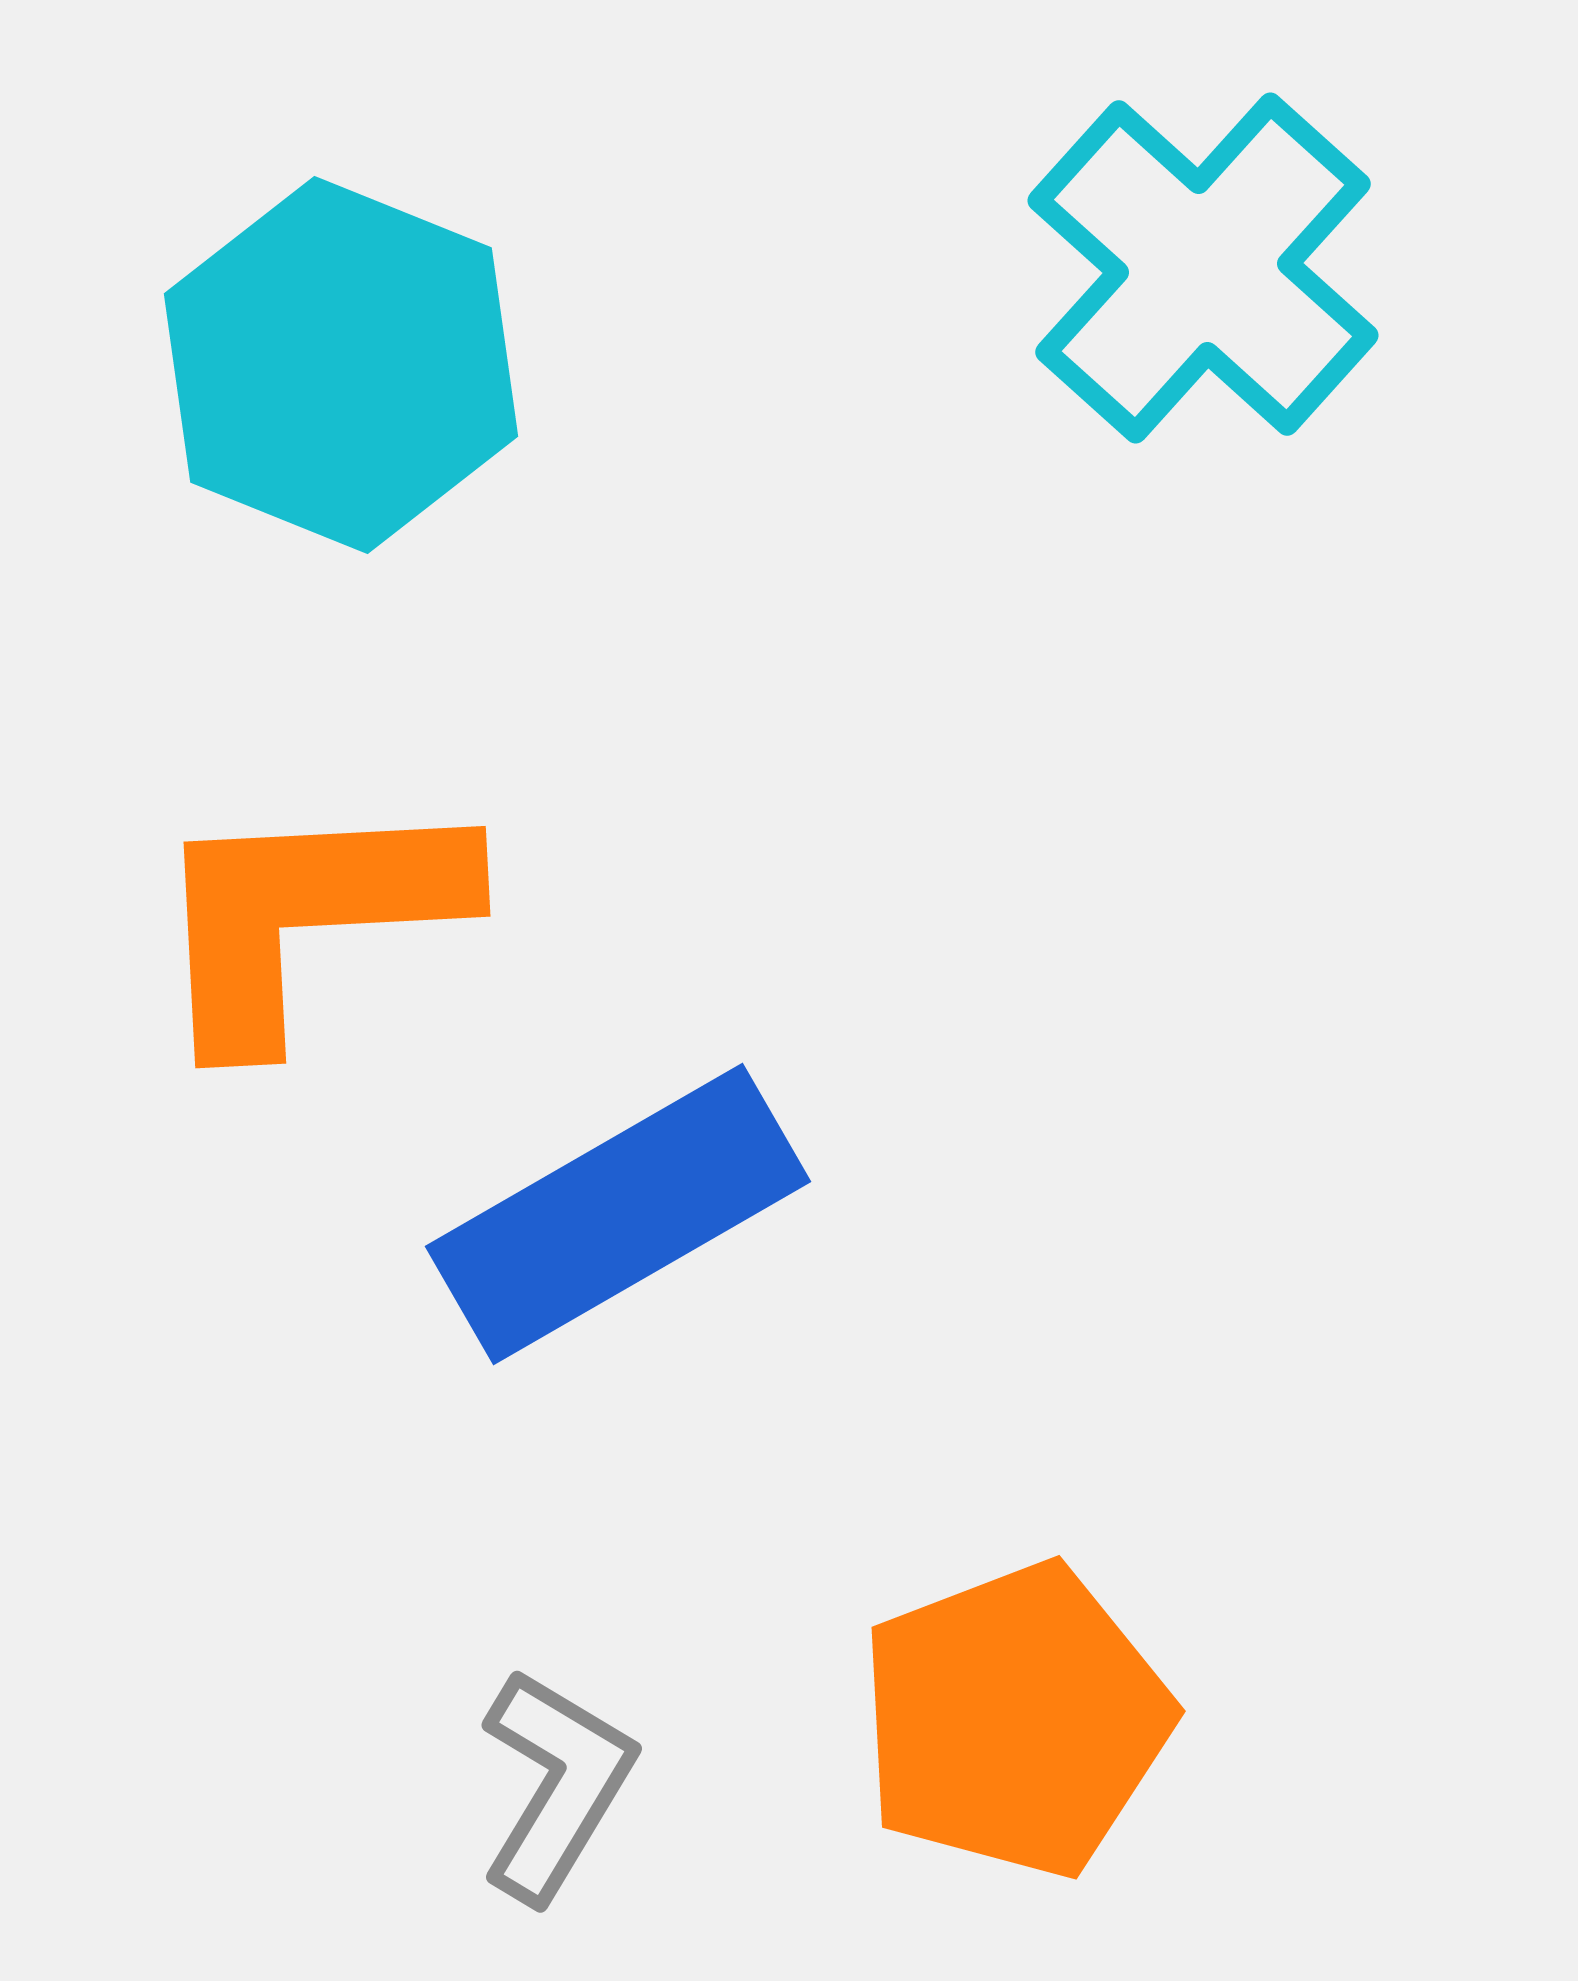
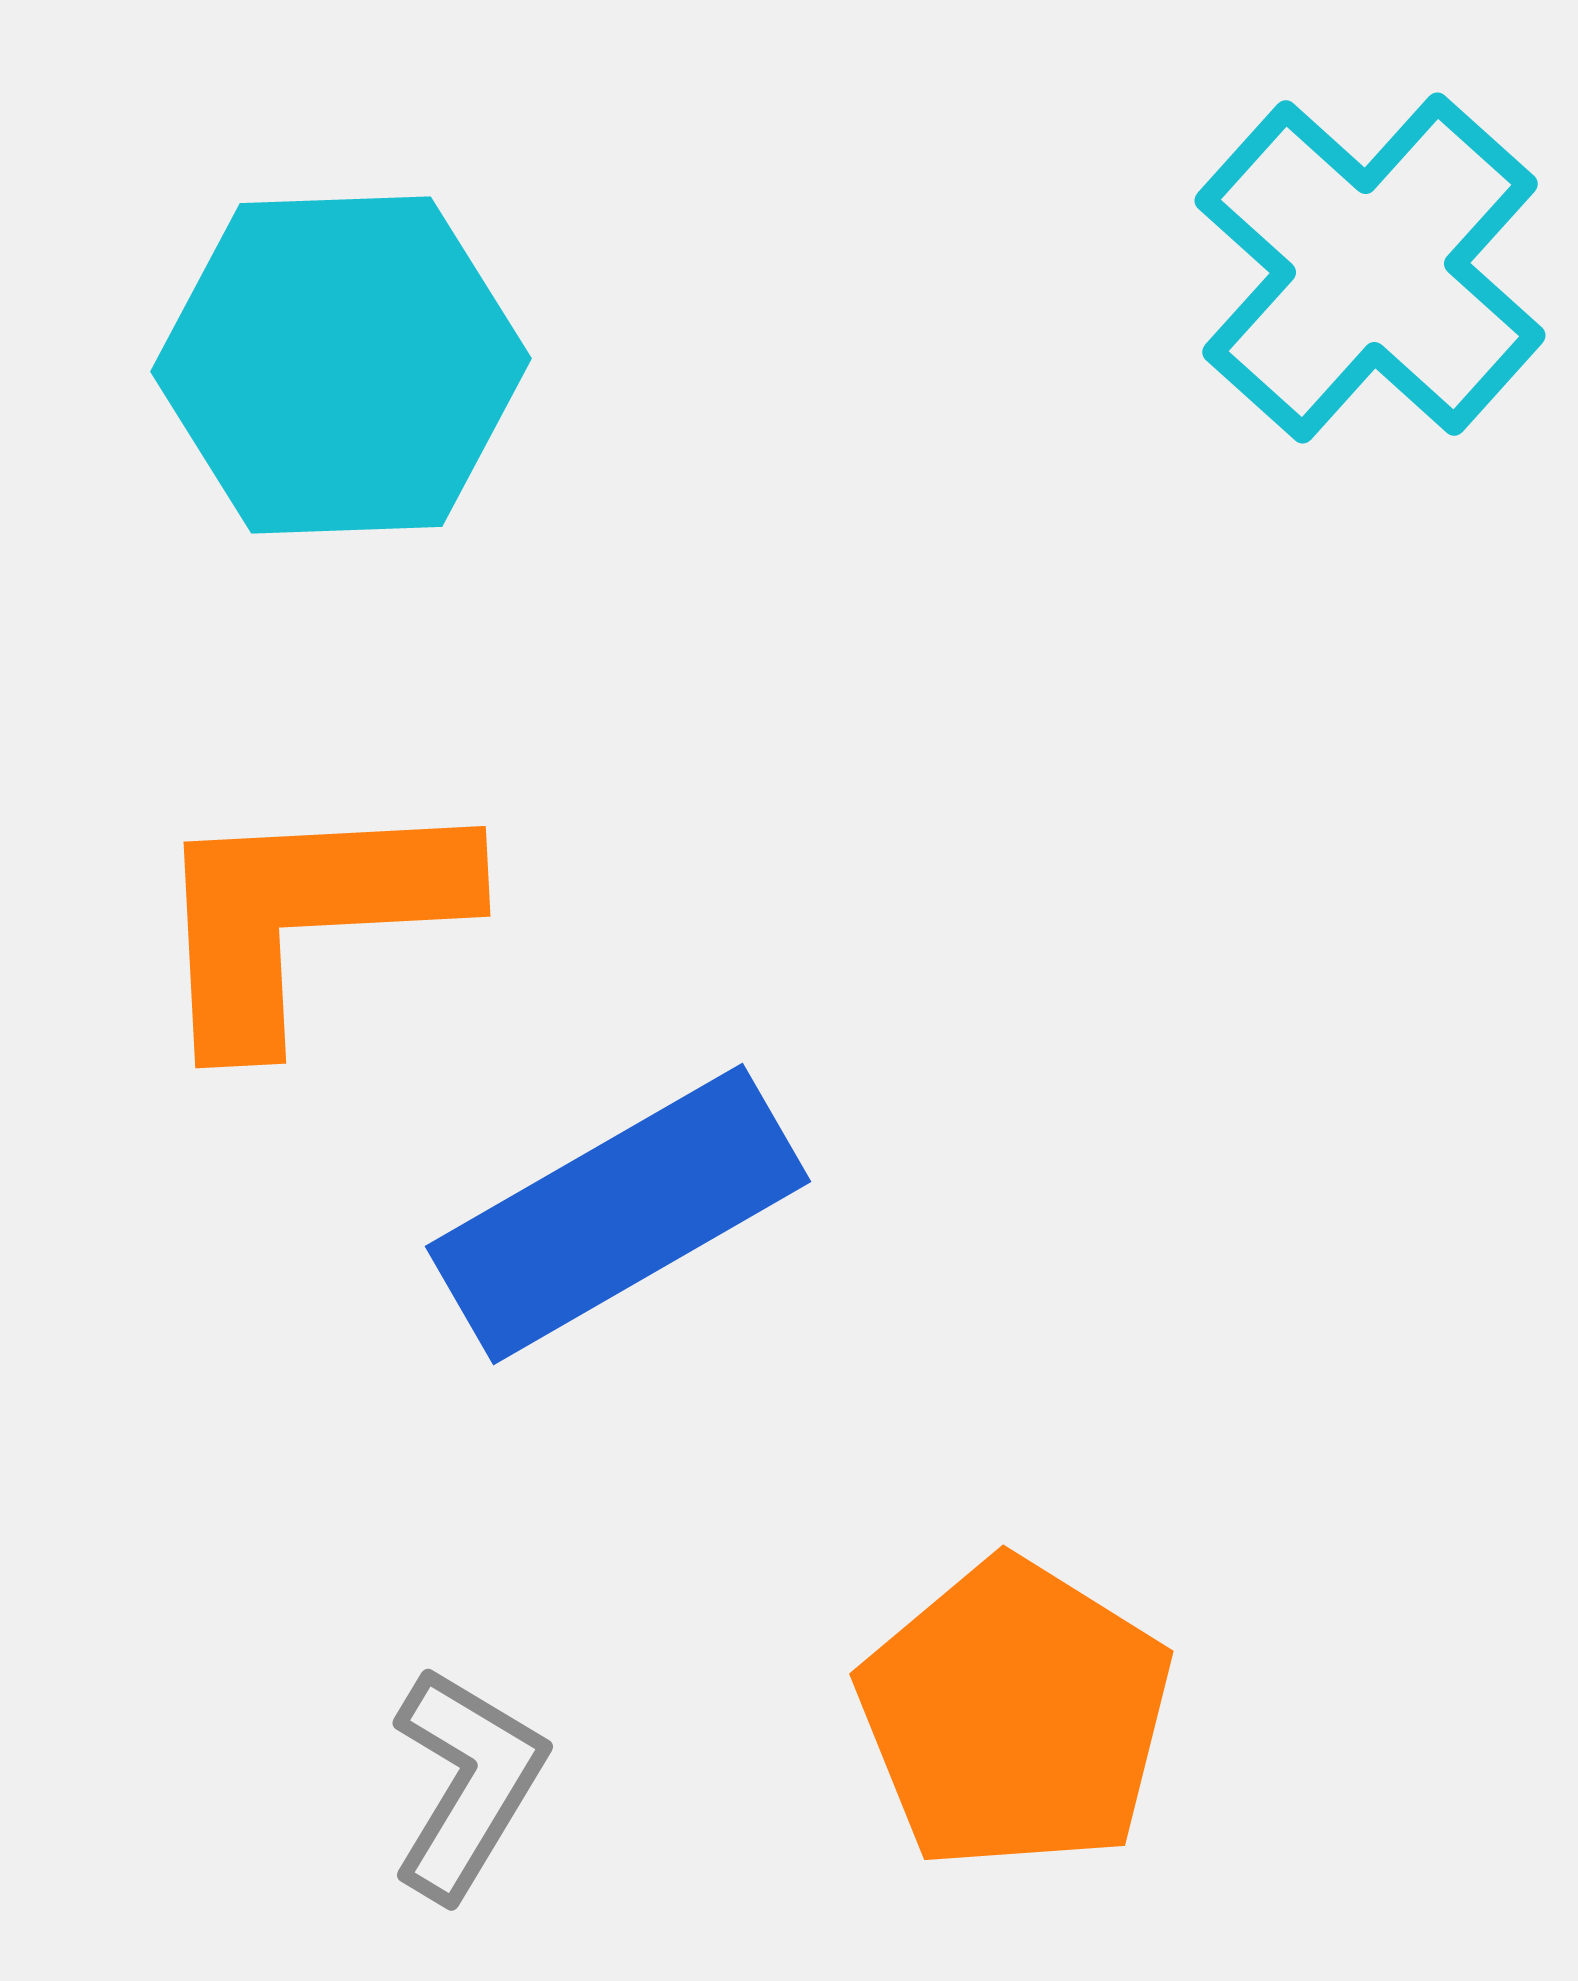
cyan cross: moved 167 px right
cyan hexagon: rotated 24 degrees counterclockwise
orange pentagon: moved 5 px up; rotated 19 degrees counterclockwise
gray L-shape: moved 89 px left, 2 px up
